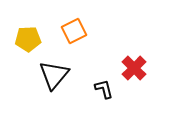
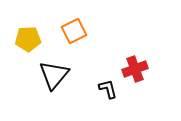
red cross: moved 1 px right, 1 px down; rotated 25 degrees clockwise
black L-shape: moved 4 px right
